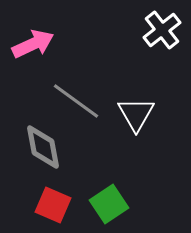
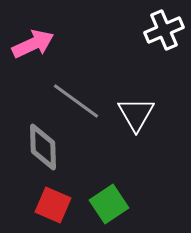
white cross: moved 2 px right; rotated 15 degrees clockwise
gray diamond: rotated 9 degrees clockwise
